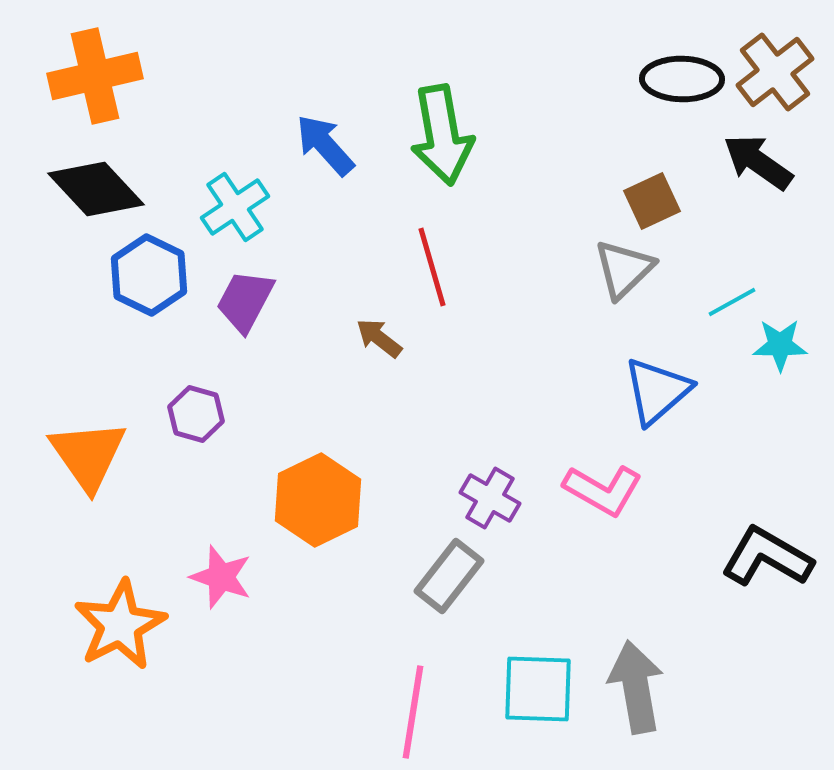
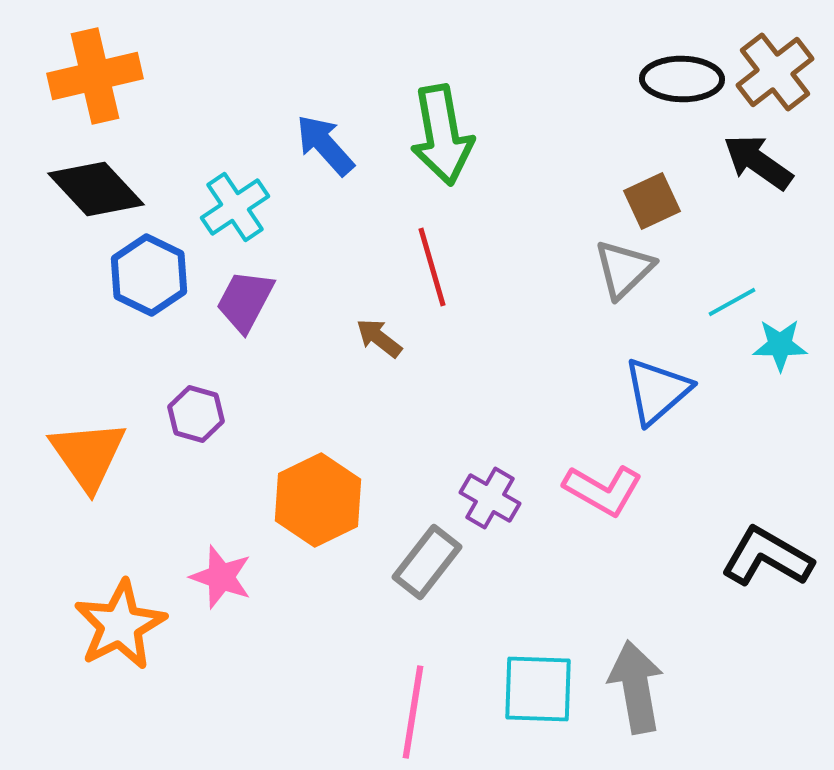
gray rectangle: moved 22 px left, 14 px up
